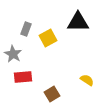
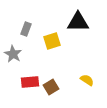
yellow square: moved 4 px right, 3 px down; rotated 12 degrees clockwise
red rectangle: moved 7 px right, 5 px down
brown square: moved 1 px left, 7 px up
